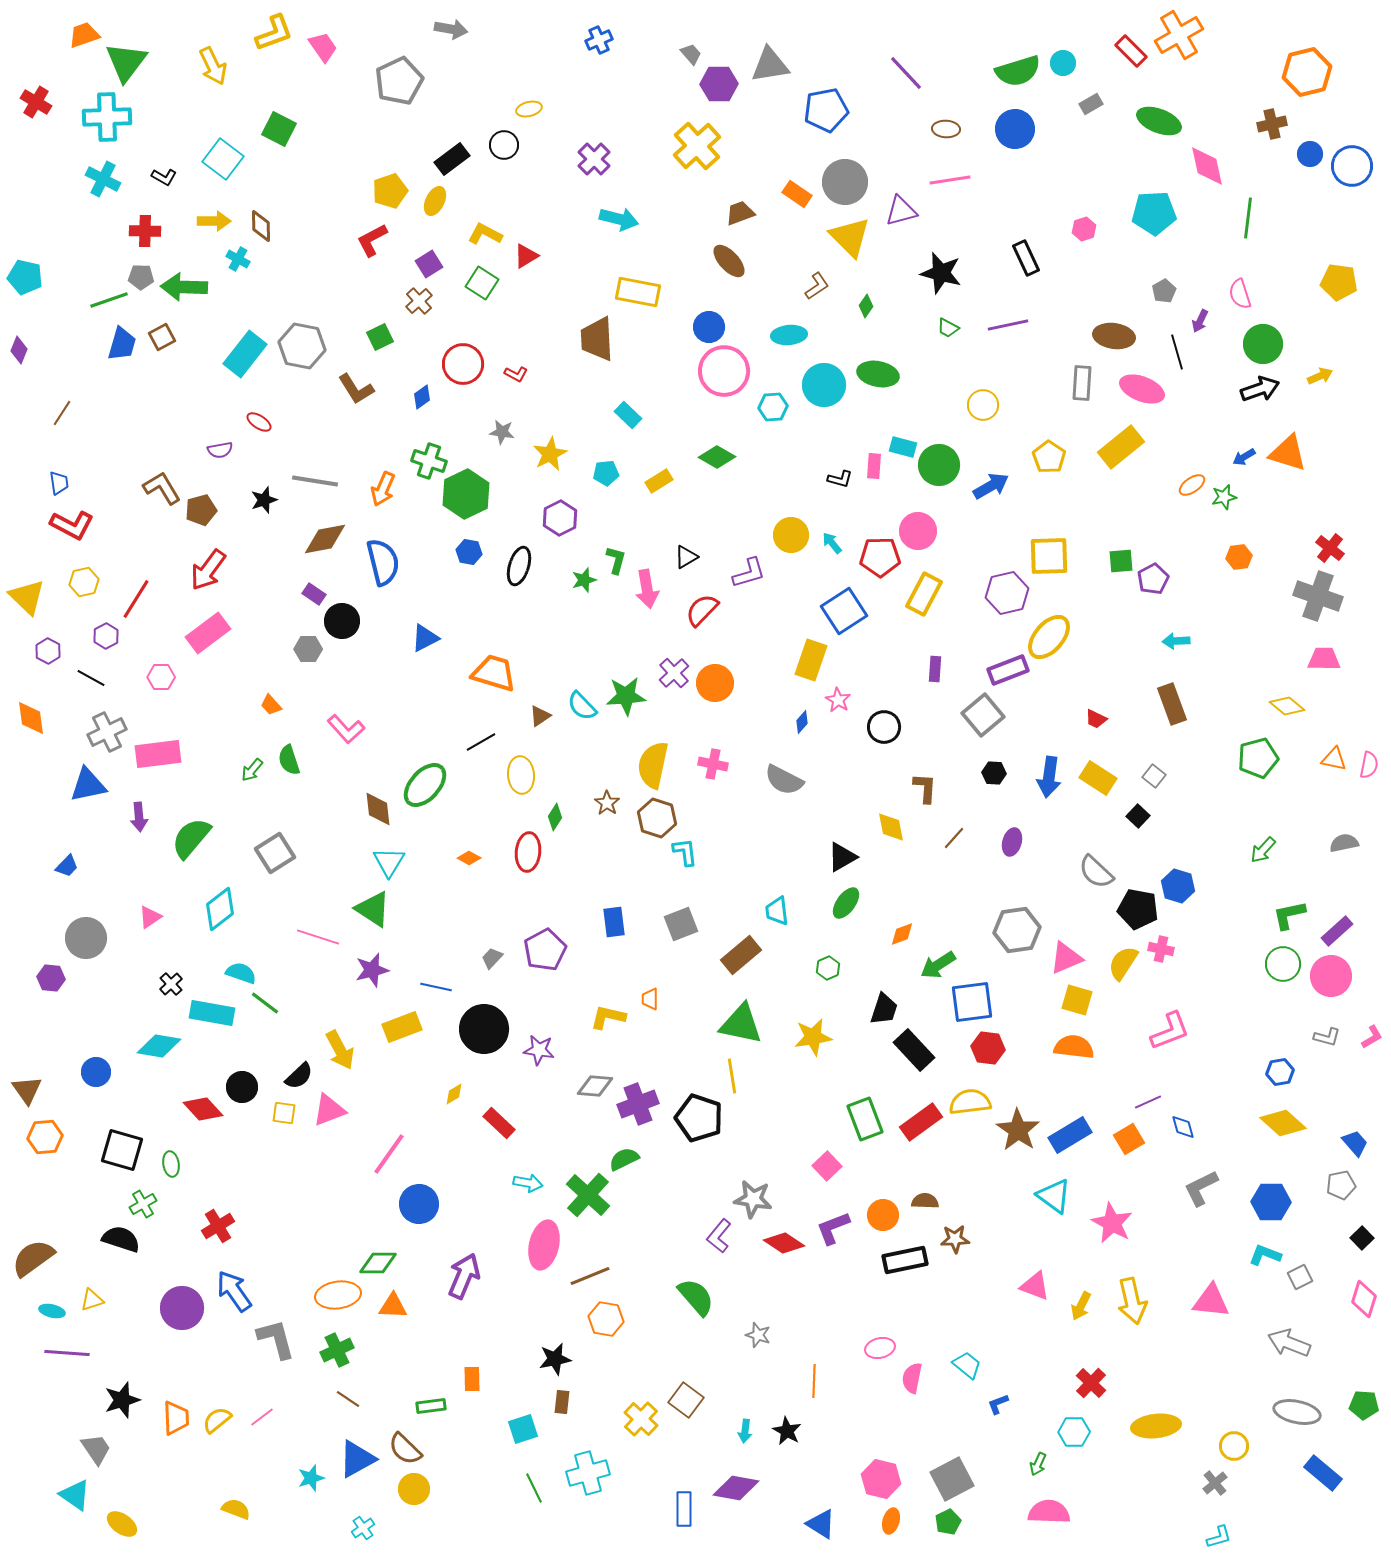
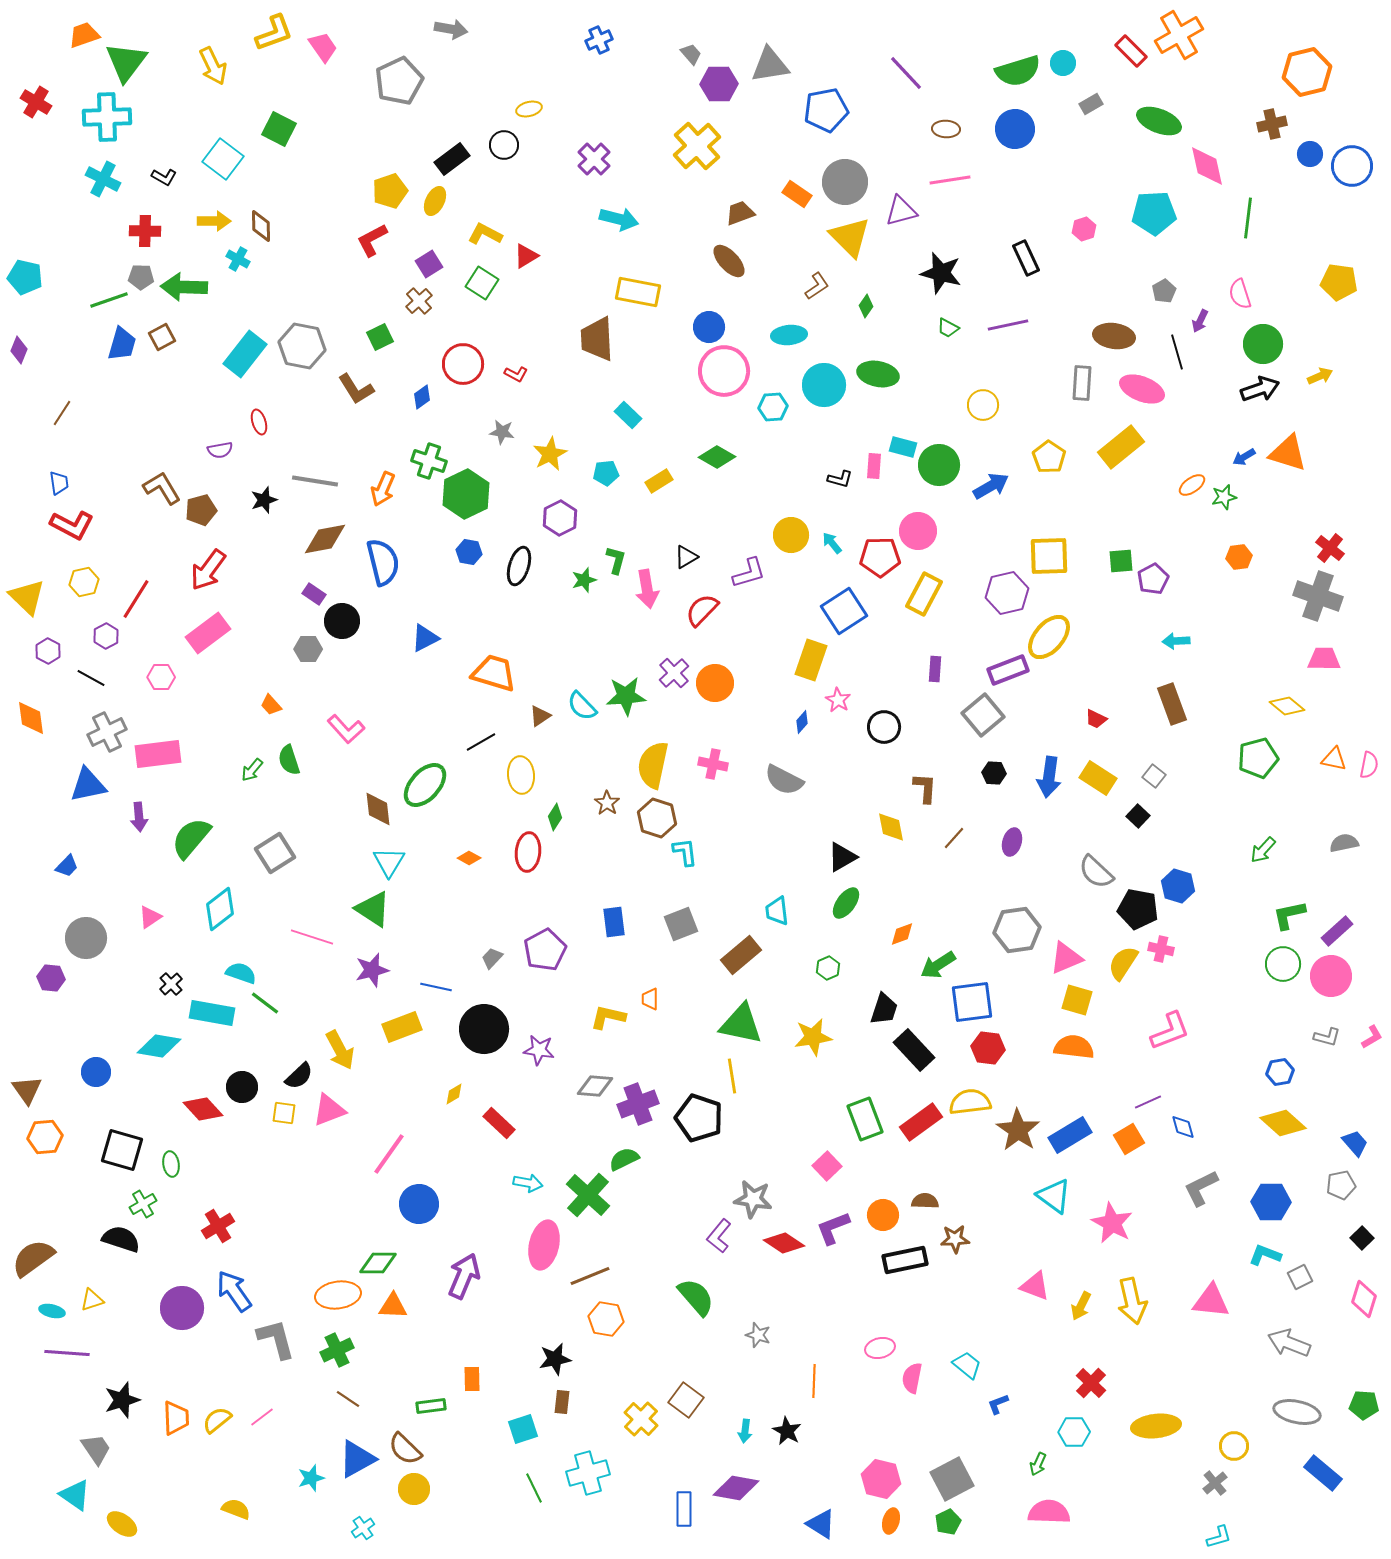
red ellipse at (259, 422): rotated 40 degrees clockwise
pink line at (318, 937): moved 6 px left
